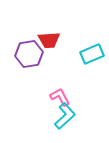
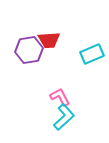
purple hexagon: moved 4 px up
cyan L-shape: moved 1 px left, 1 px down
